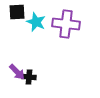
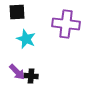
cyan star: moved 10 px left, 17 px down
black cross: moved 2 px right, 1 px up
